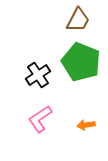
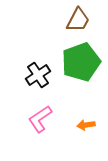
green pentagon: rotated 30 degrees clockwise
